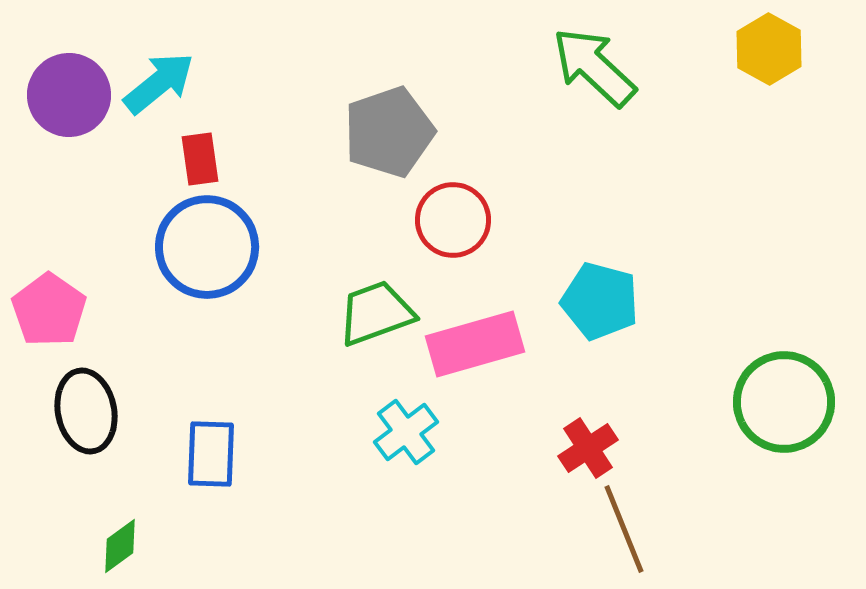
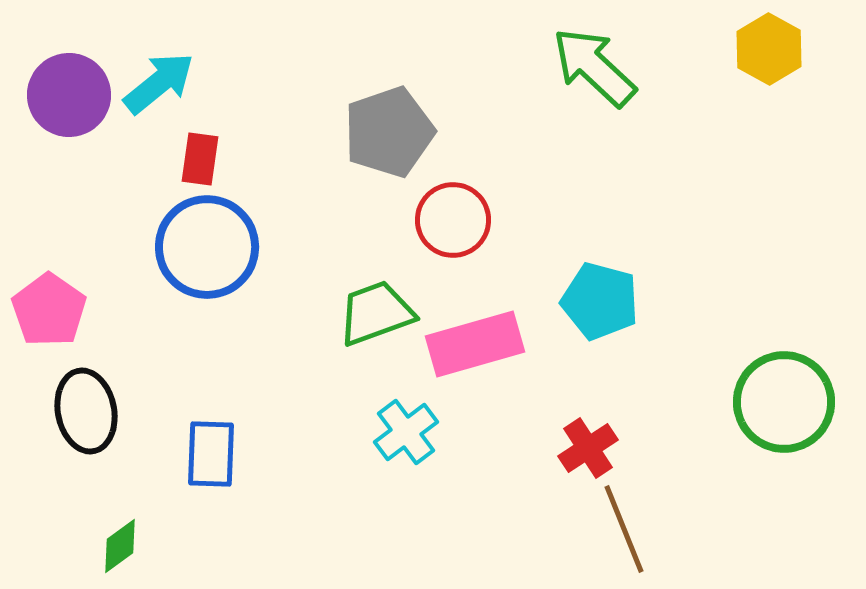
red rectangle: rotated 16 degrees clockwise
